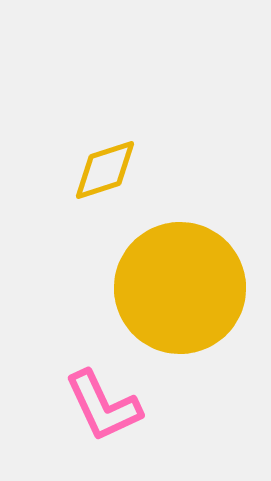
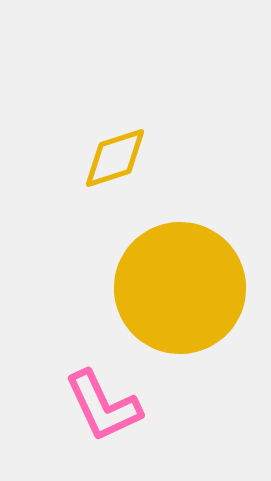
yellow diamond: moved 10 px right, 12 px up
